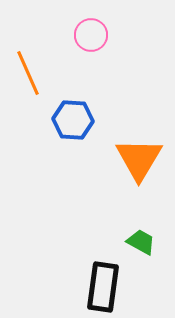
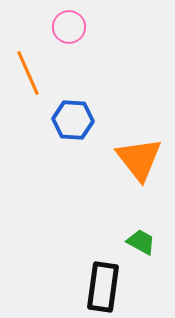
pink circle: moved 22 px left, 8 px up
orange triangle: rotated 9 degrees counterclockwise
